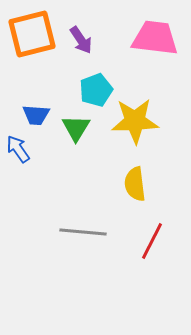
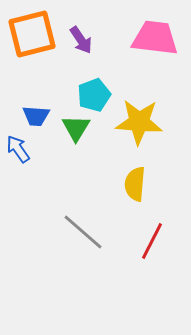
cyan pentagon: moved 2 px left, 5 px down
blue trapezoid: moved 1 px down
yellow star: moved 4 px right, 1 px down; rotated 6 degrees clockwise
yellow semicircle: rotated 12 degrees clockwise
gray line: rotated 36 degrees clockwise
